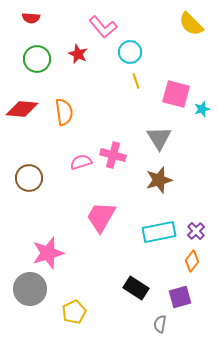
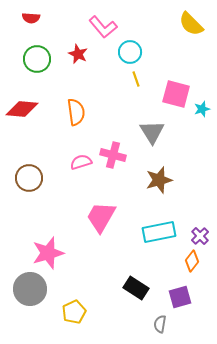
yellow line: moved 2 px up
orange semicircle: moved 12 px right
gray triangle: moved 7 px left, 6 px up
purple cross: moved 4 px right, 5 px down
